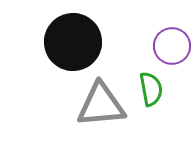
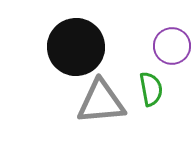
black circle: moved 3 px right, 5 px down
gray triangle: moved 3 px up
